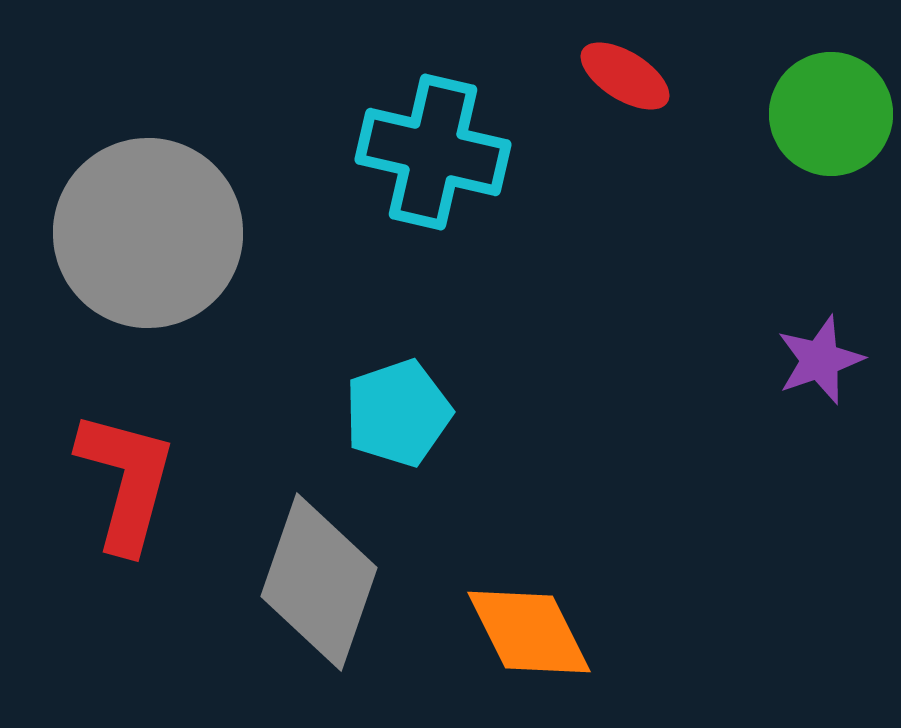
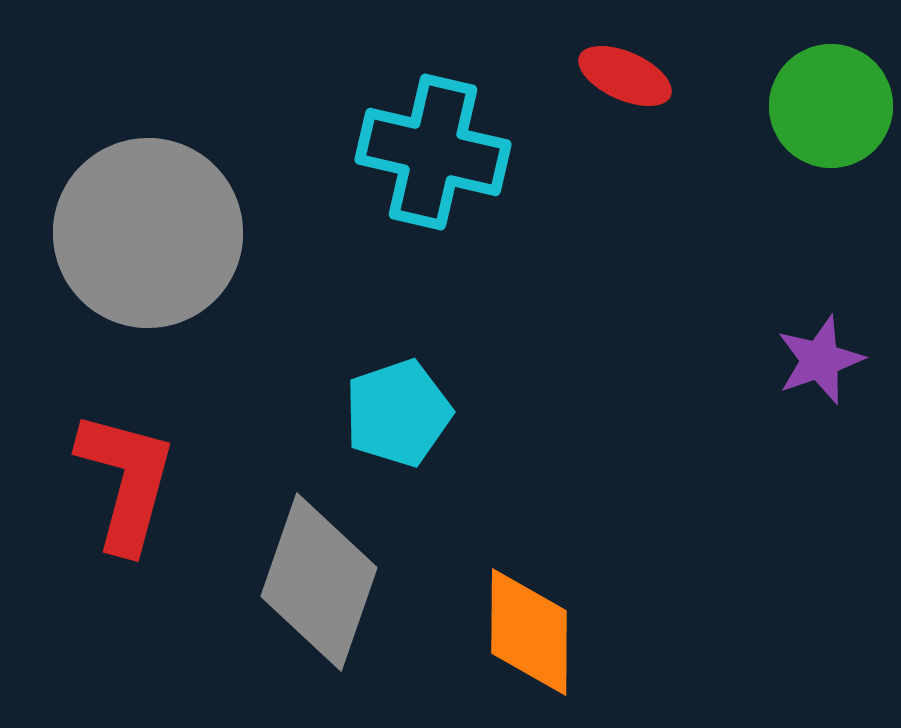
red ellipse: rotated 8 degrees counterclockwise
green circle: moved 8 px up
orange diamond: rotated 27 degrees clockwise
